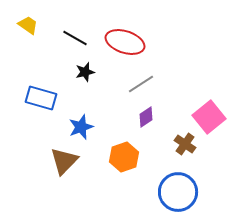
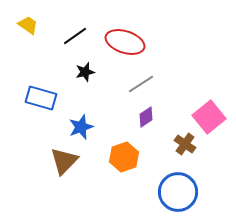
black line: moved 2 px up; rotated 65 degrees counterclockwise
